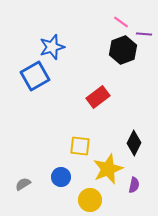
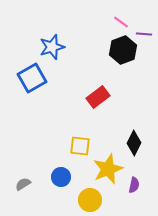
blue square: moved 3 px left, 2 px down
